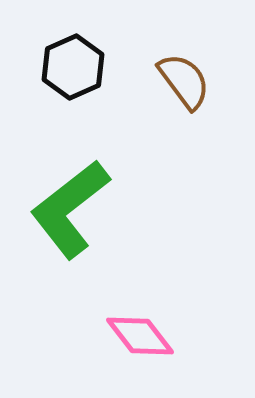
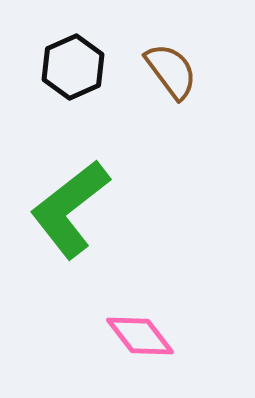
brown semicircle: moved 13 px left, 10 px up
